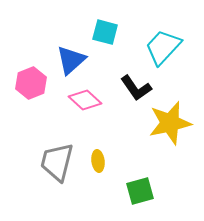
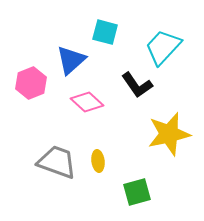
black L-shape: moved 1 px right, 3 px up
pink diamond: moved 2 px right, 2 px down
yellow star: moved 1 px left, 11 px down
gray trapezoid: rotated 96 degrees clockwise
green square: moved 3 px left, 1 px down
